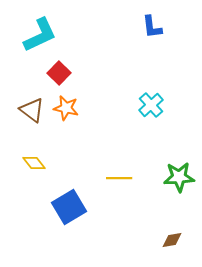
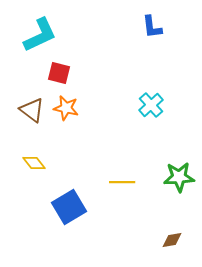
red square: rotated 30 degrees counterclockwise
yellow line: moved 3 px right, 4 px down
